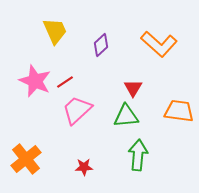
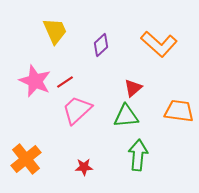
red triangle: rotated 18 degrees clockwise
